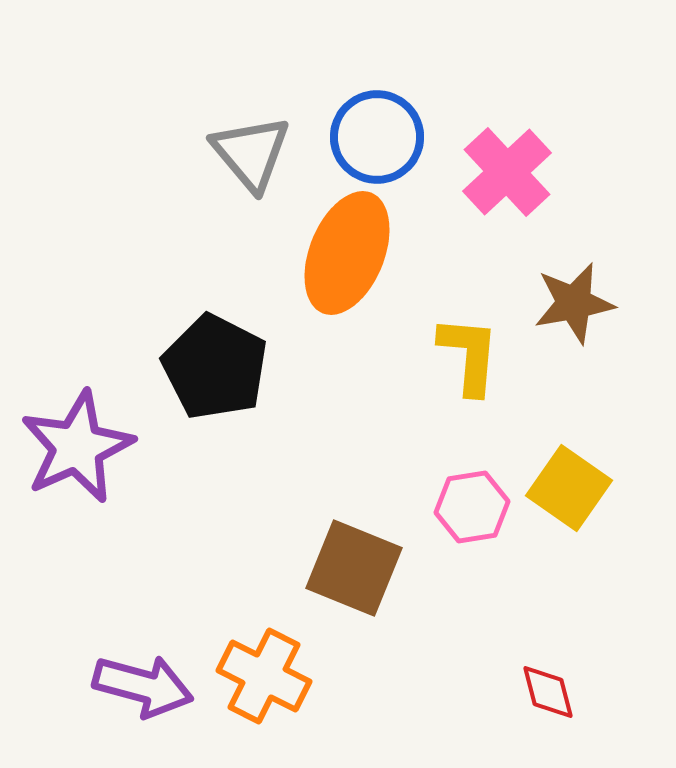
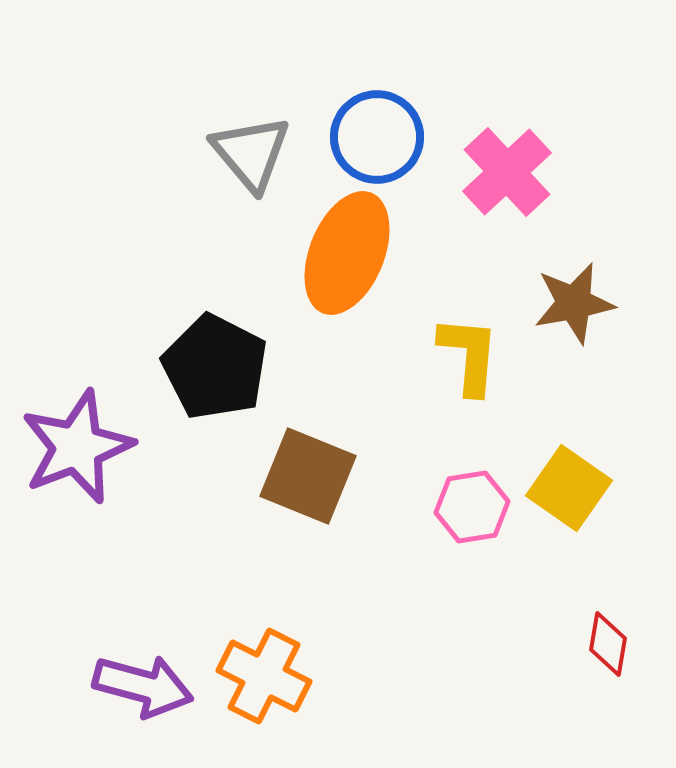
purple star: rotated 3 degrees clockwise
brown square: moved 46 px left, 92 px up
red diamond: moved 60 px right, 48 px up; rotated 24 degrees clockwise
